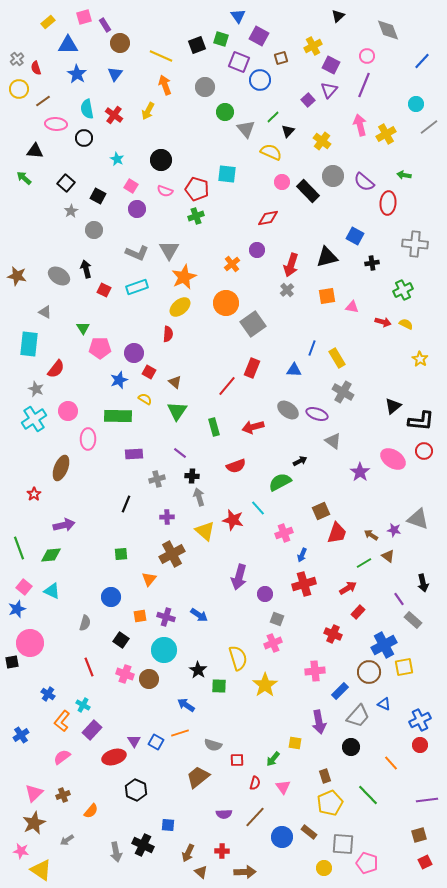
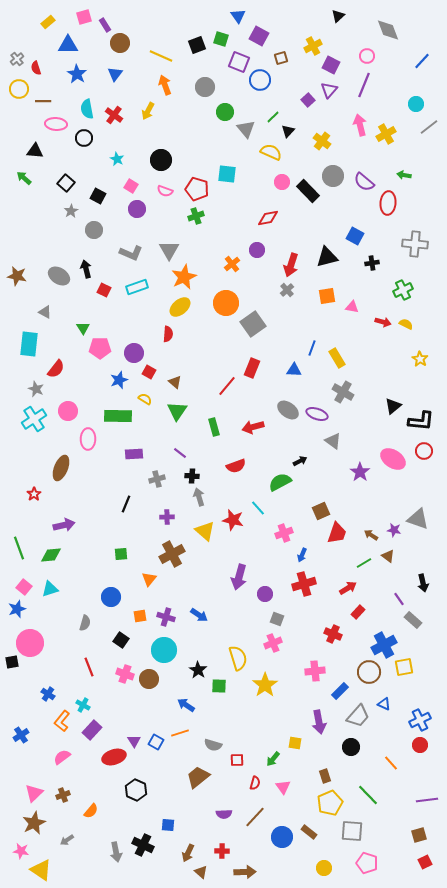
brown line at (43, 101): rotated 35 degrees clockwise
gray L-shape at (137, 253): moved 6 px left
cyan triangle at (52, 591): moved 2 px left, 2 px up; rotated 42 degrees counterclockwise
gray square at (343, 844): moved 9 px right, 13 px up
